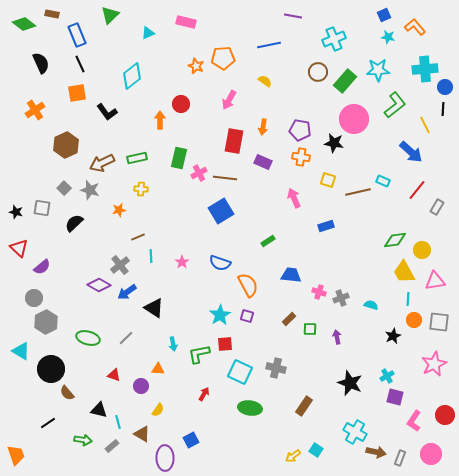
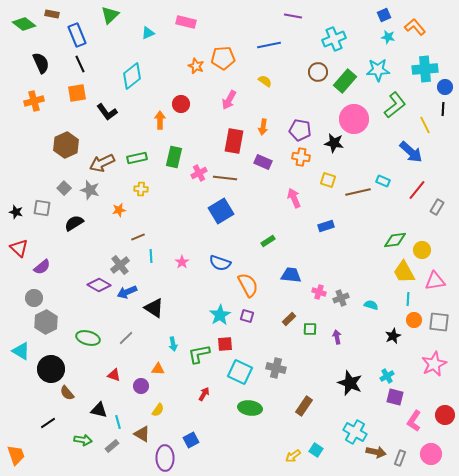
orange cross at (35, 110): moved 1 px left, 9 px up; rotated 18 degrees clockwise
green rectangle at (179, 158): moved 5 px left, 1 px up
black semicircle at (74, 223): rotated 12 degrees clockwise
blue arrow at (127, 292): rotated 12 degrees clockwise
